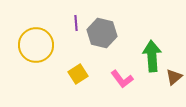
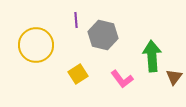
purple line: moved 3 px up
gray hexagon: moved 1 px right, 2 px down
brown triangle: rotated 12 degrees counterclockwise
